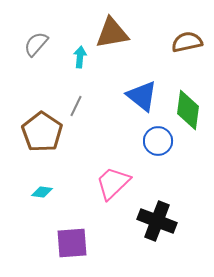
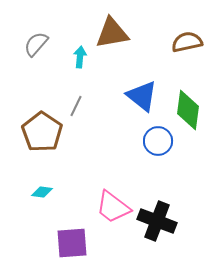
pink trapezoid: moved 24 px down; rotated 99 degrees counterclockwise
